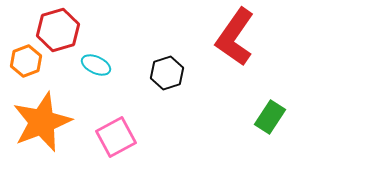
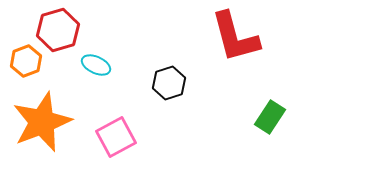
red L-shape: rotated 50 degrees counterclockwise
black hexagon: moved 2 px right, 10 px down
